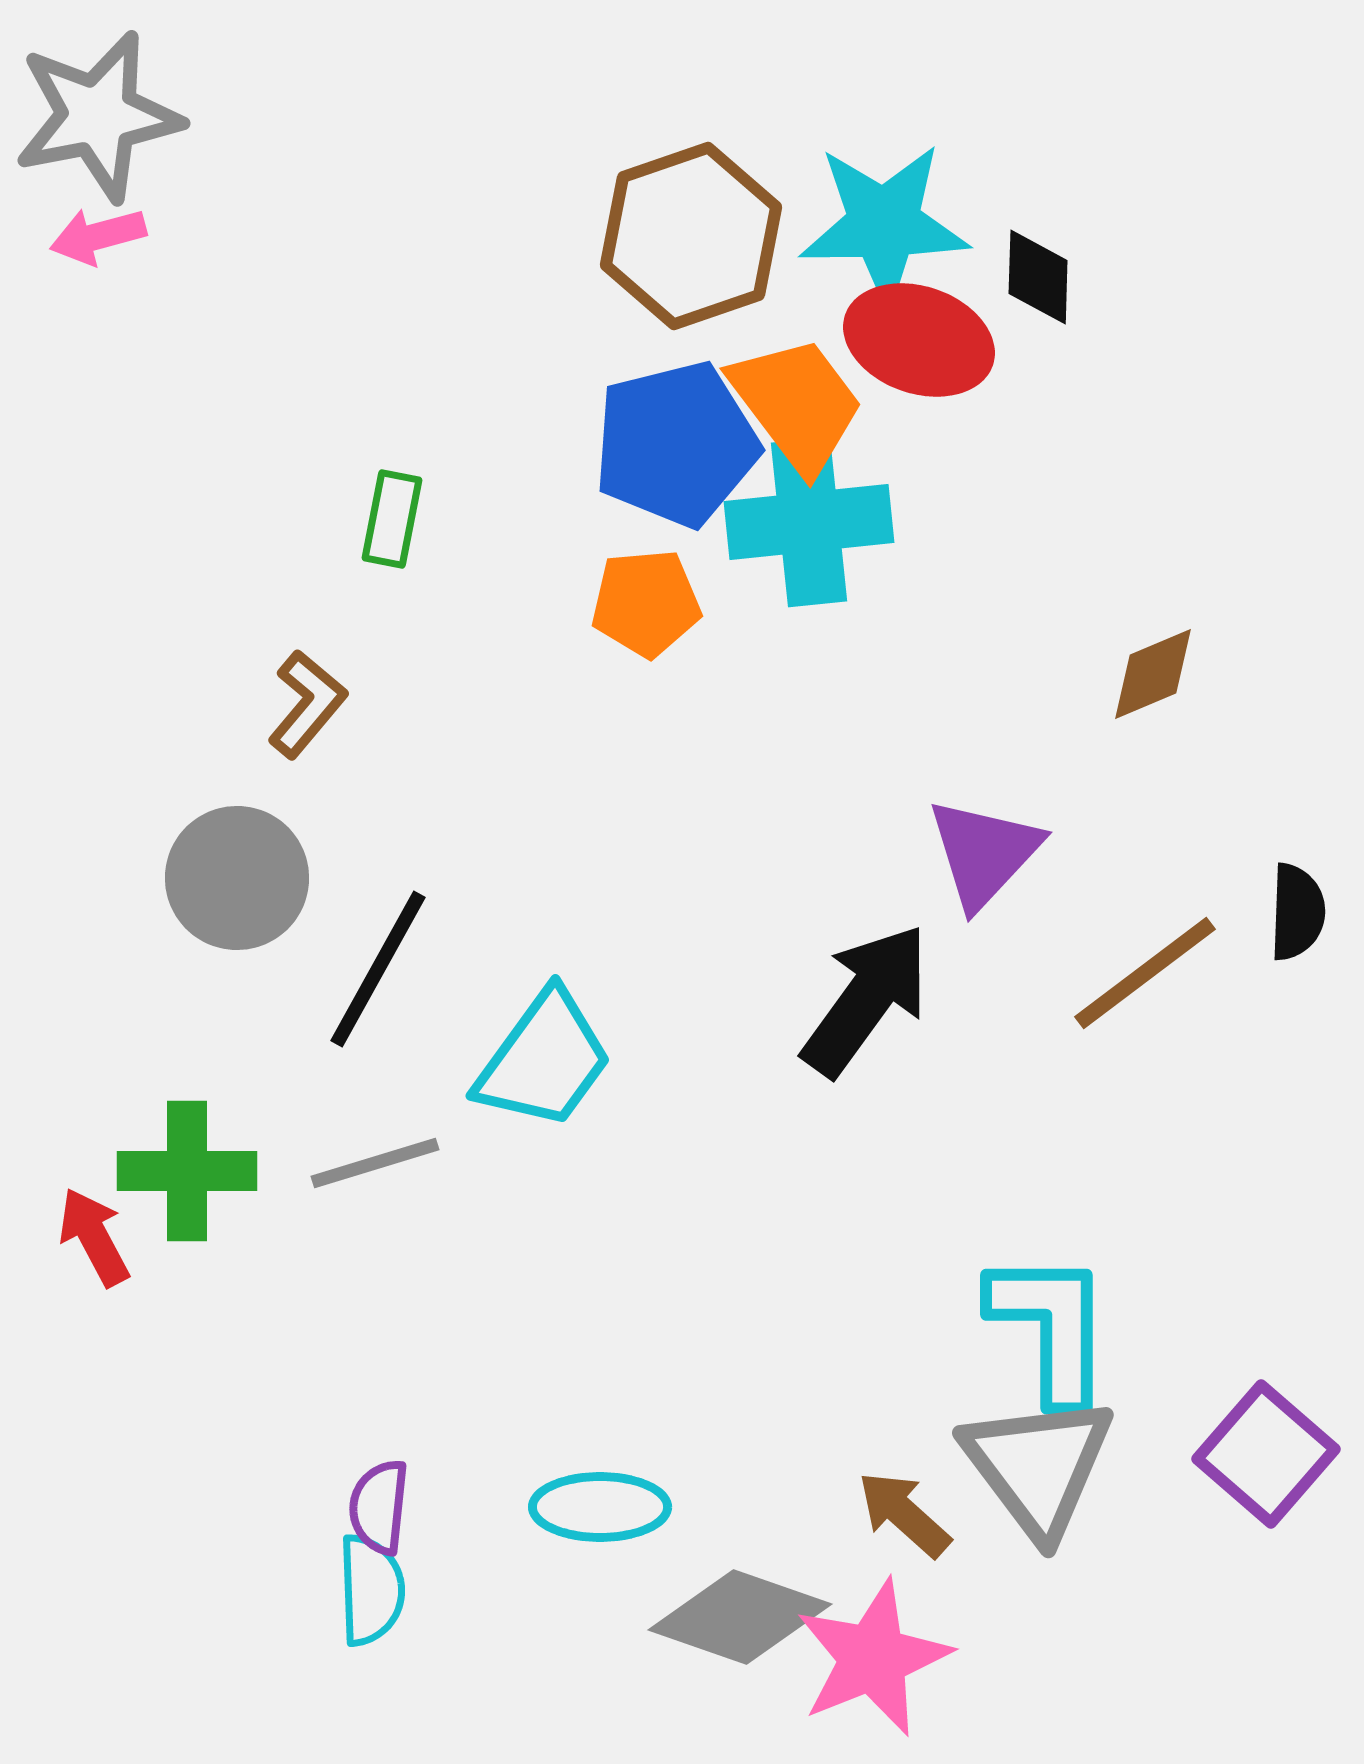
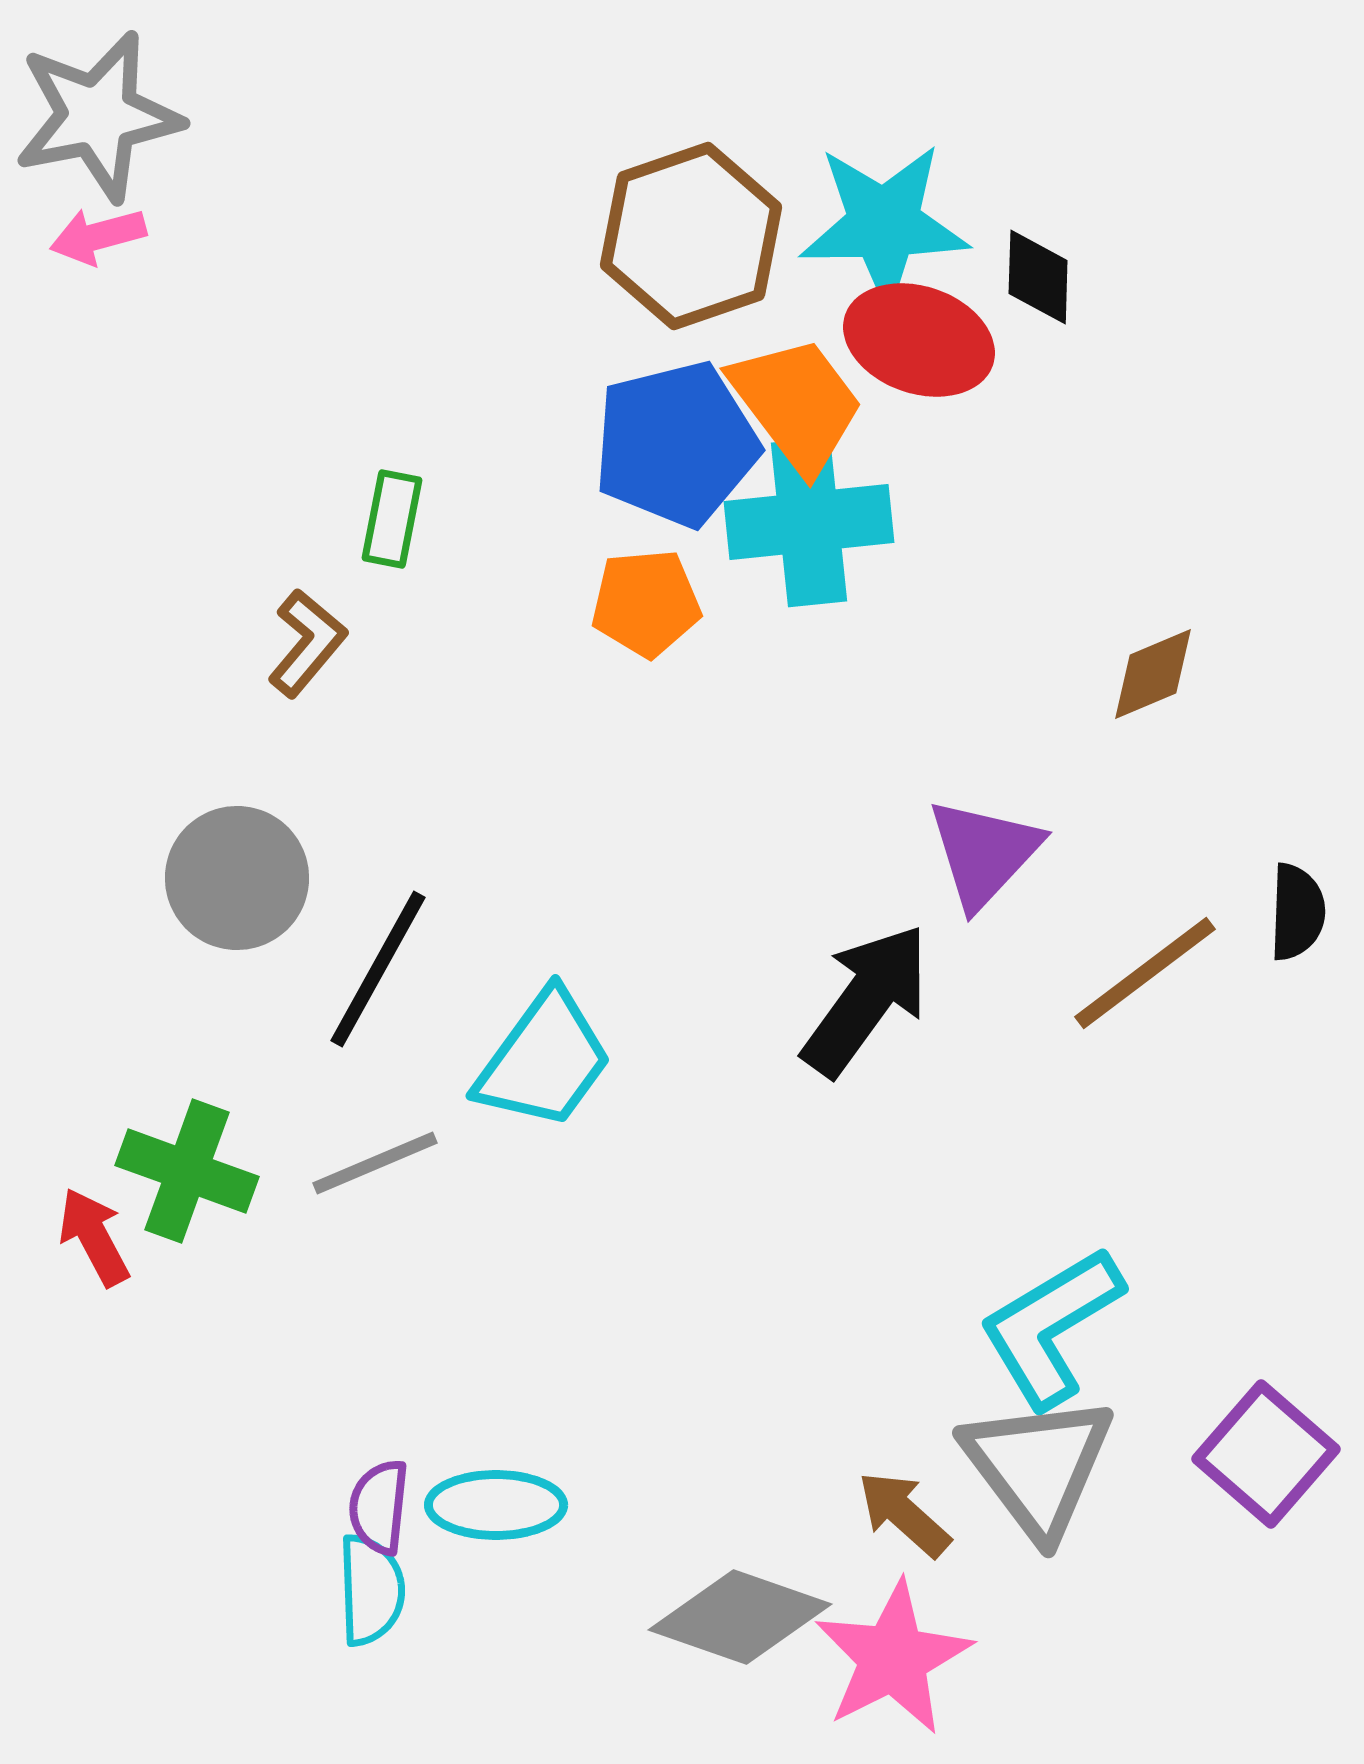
brown L-shape: moved 61 px up
gray line: rotated 6 degrees counterclockwise
green cross: rotated 20 degrees clockwise
cyan L-shape: rotated 121 degrees counterclockwise
cyan ellipse: moved 104 px left, 2 px up
pink star: moved 20 px right; rotated 5 degrees counterclockwise
